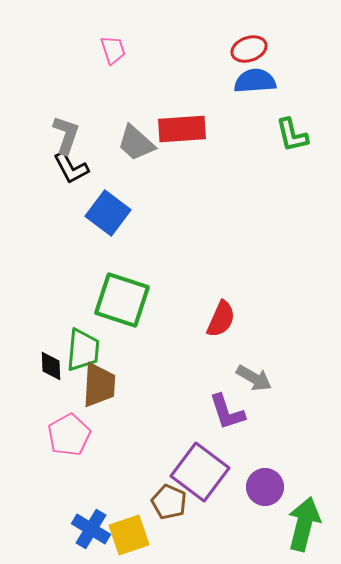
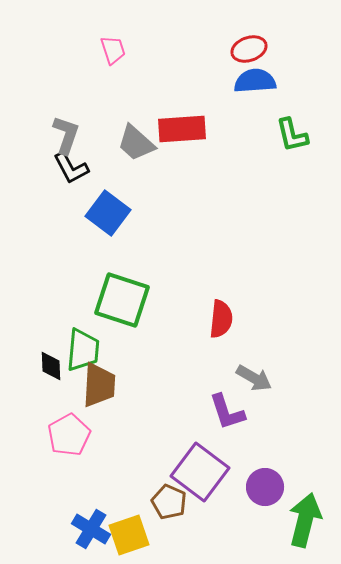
red semicircle: rotated 18 degrees counterclockwise
green arrow: moved 1 px right, 4 px up
